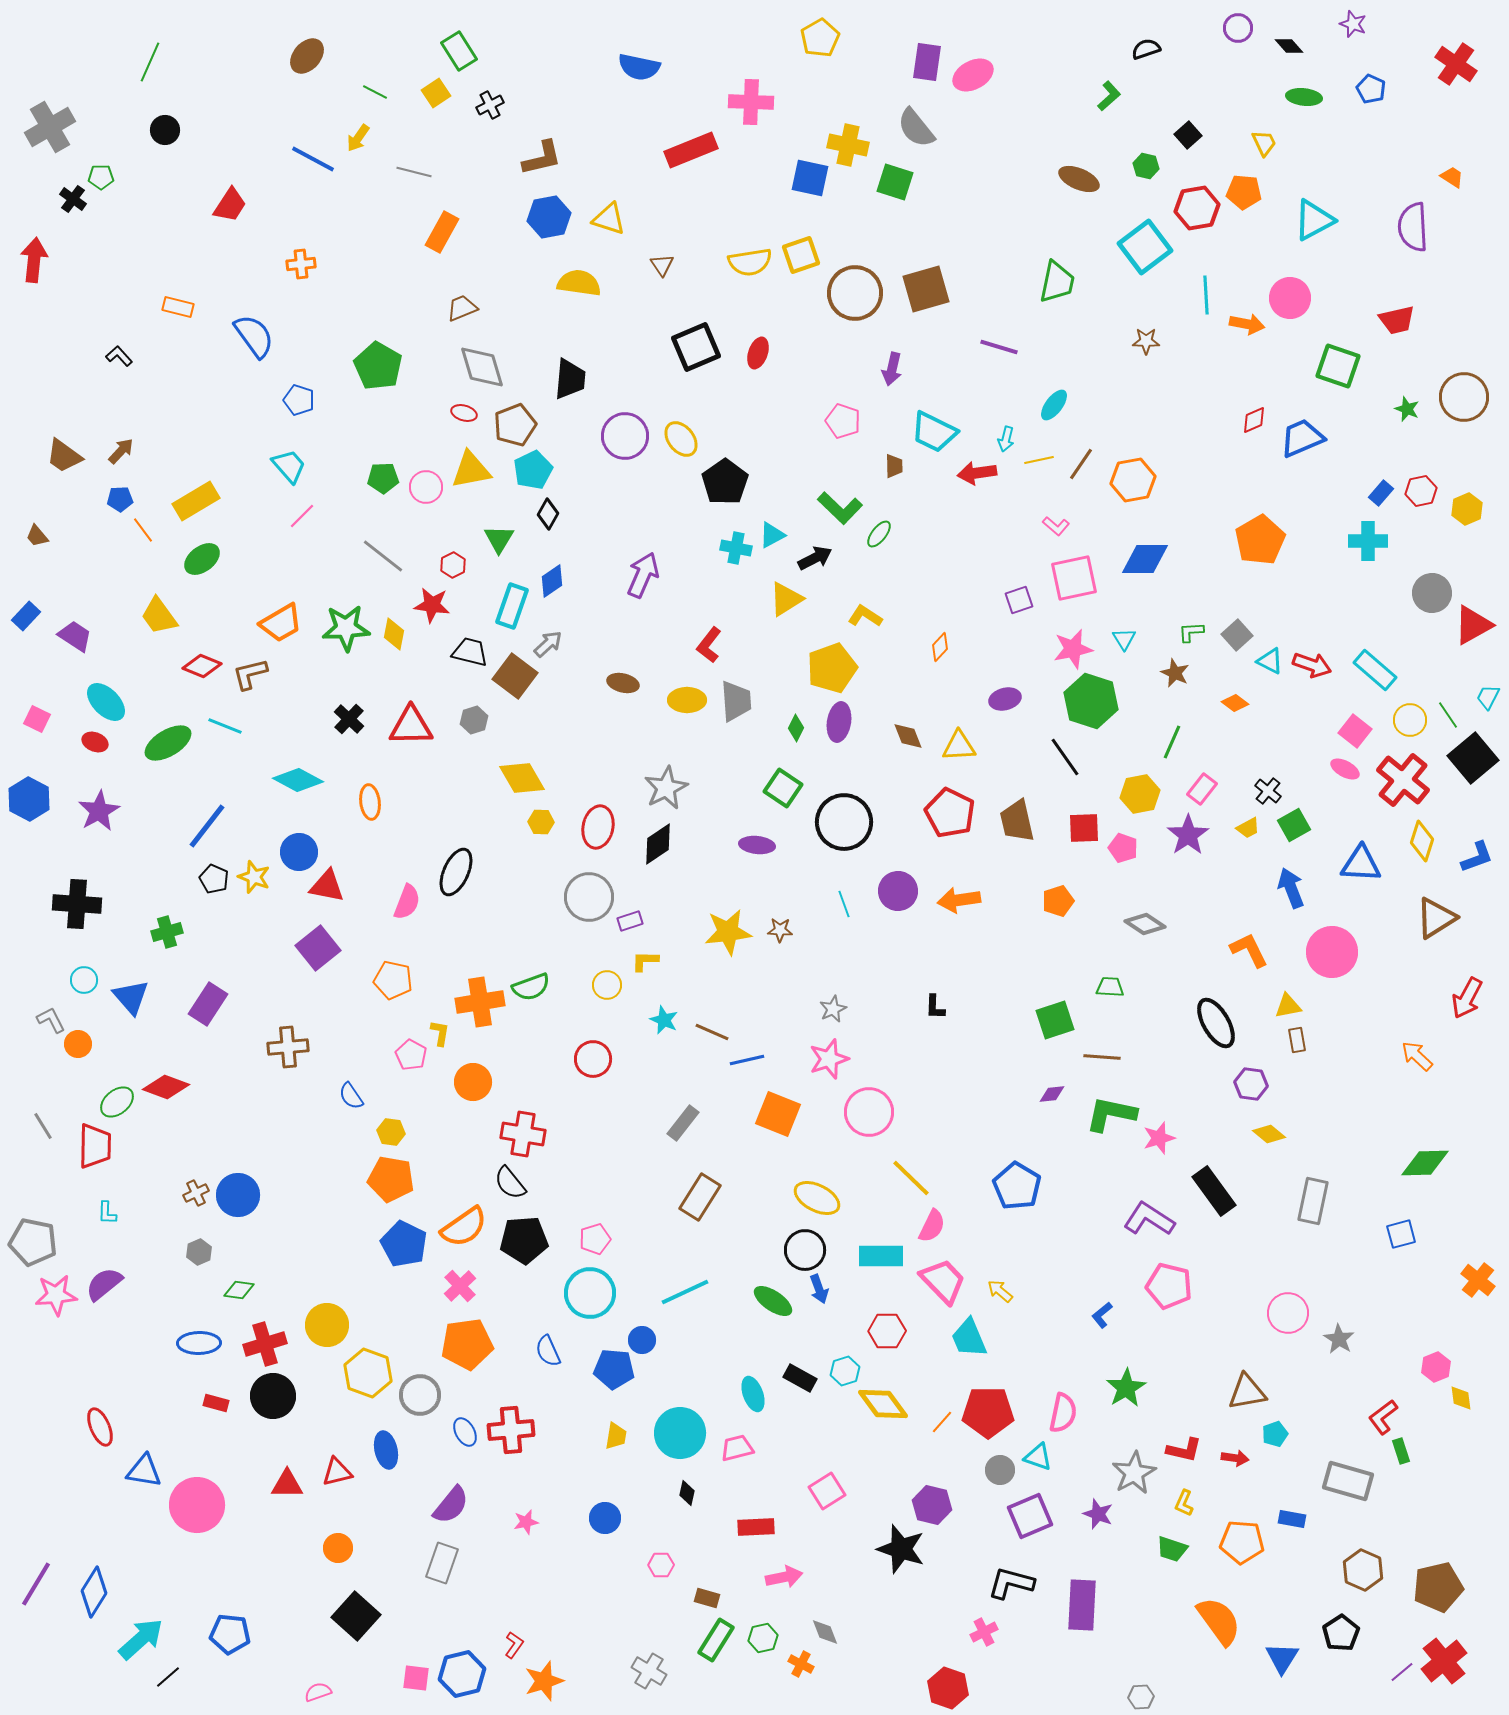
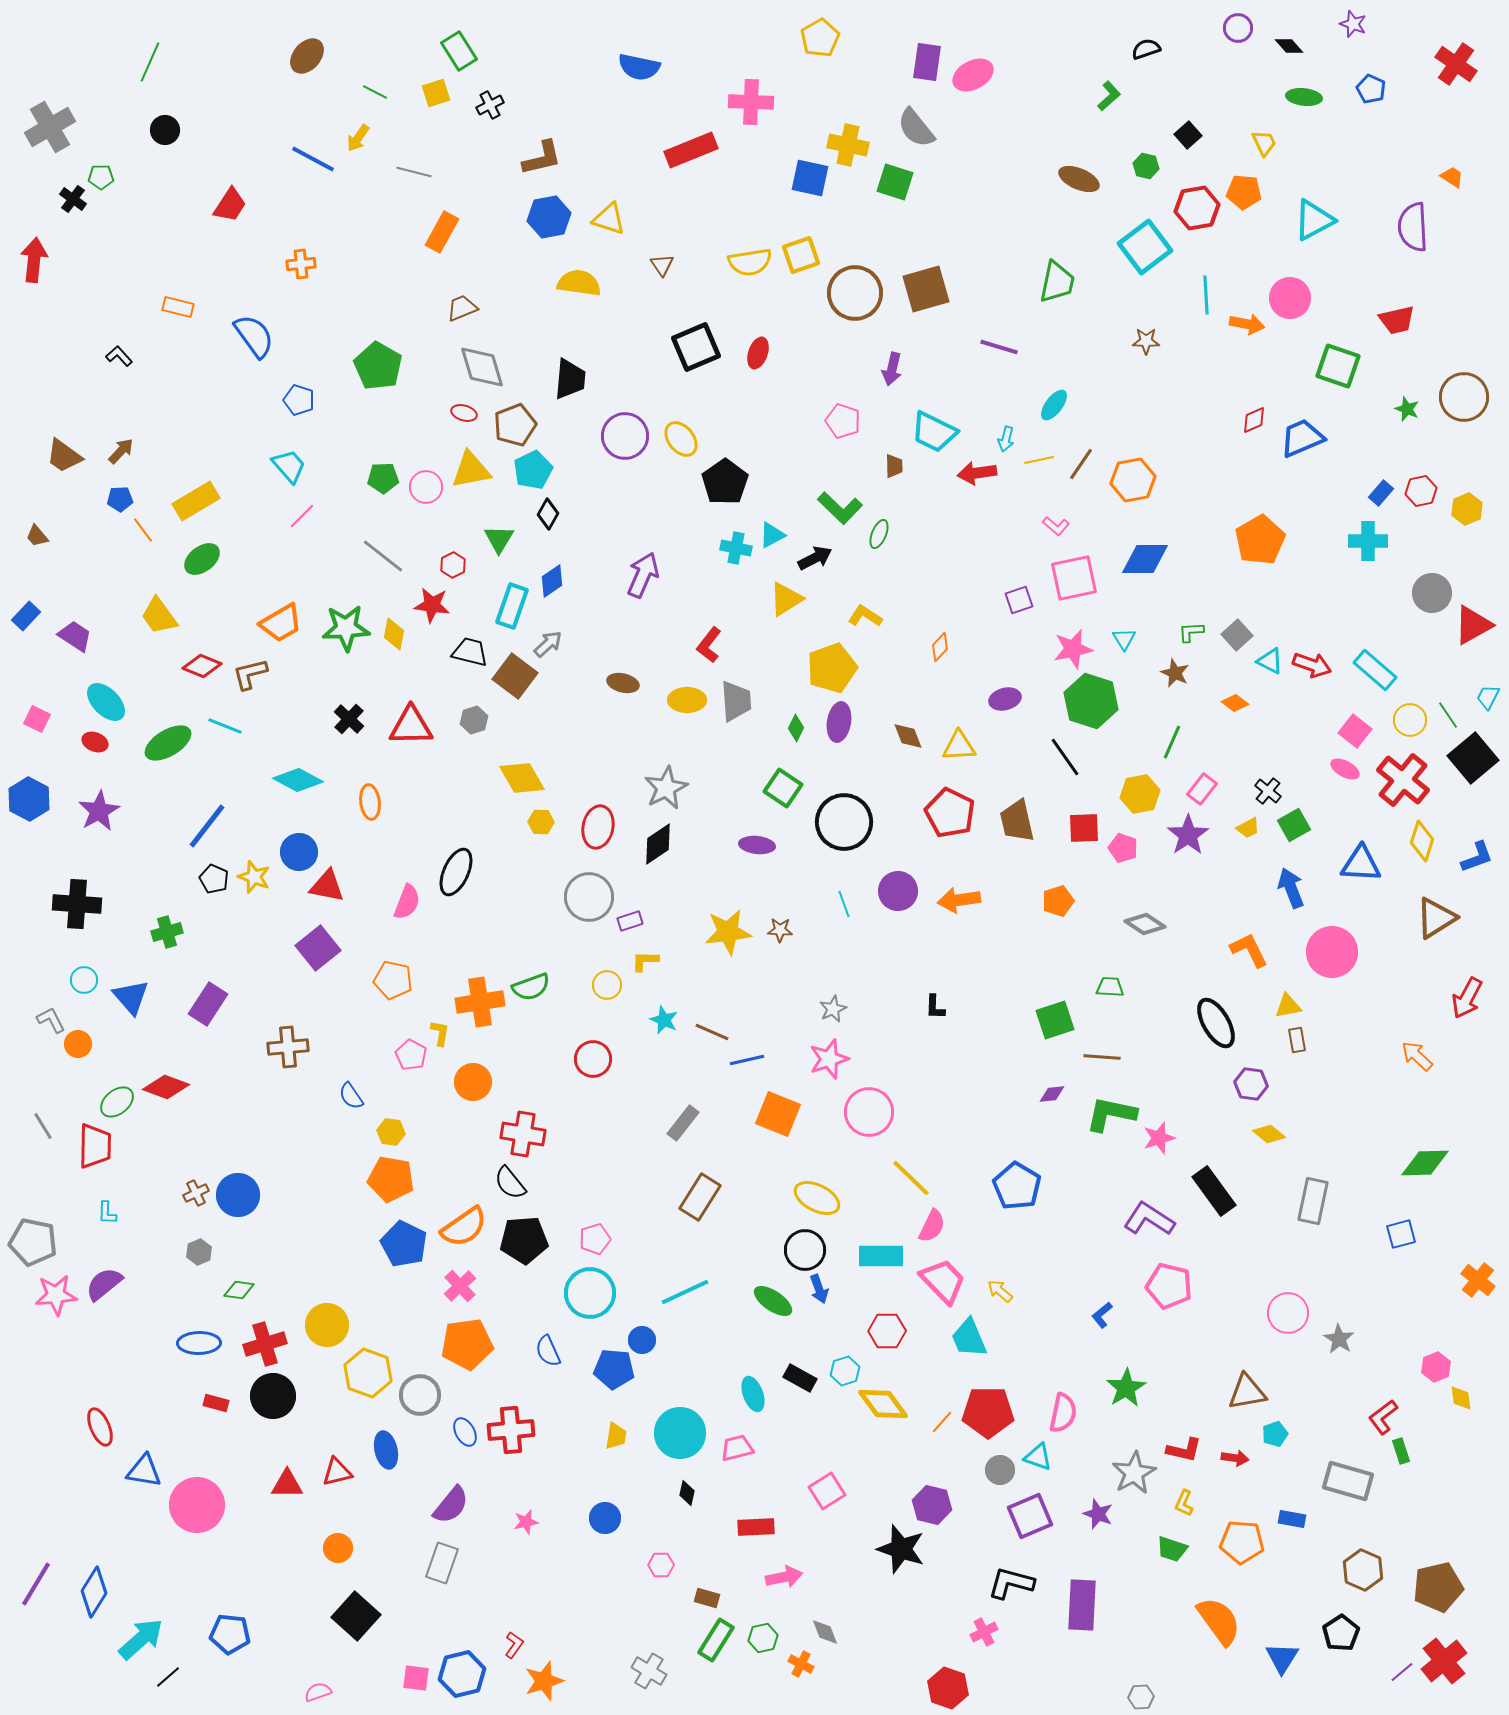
yellow square at (436, 93): rotated 16 degrees clockwise
green ellipse at (879, 534): rotated 16 degrees counterclockwise
